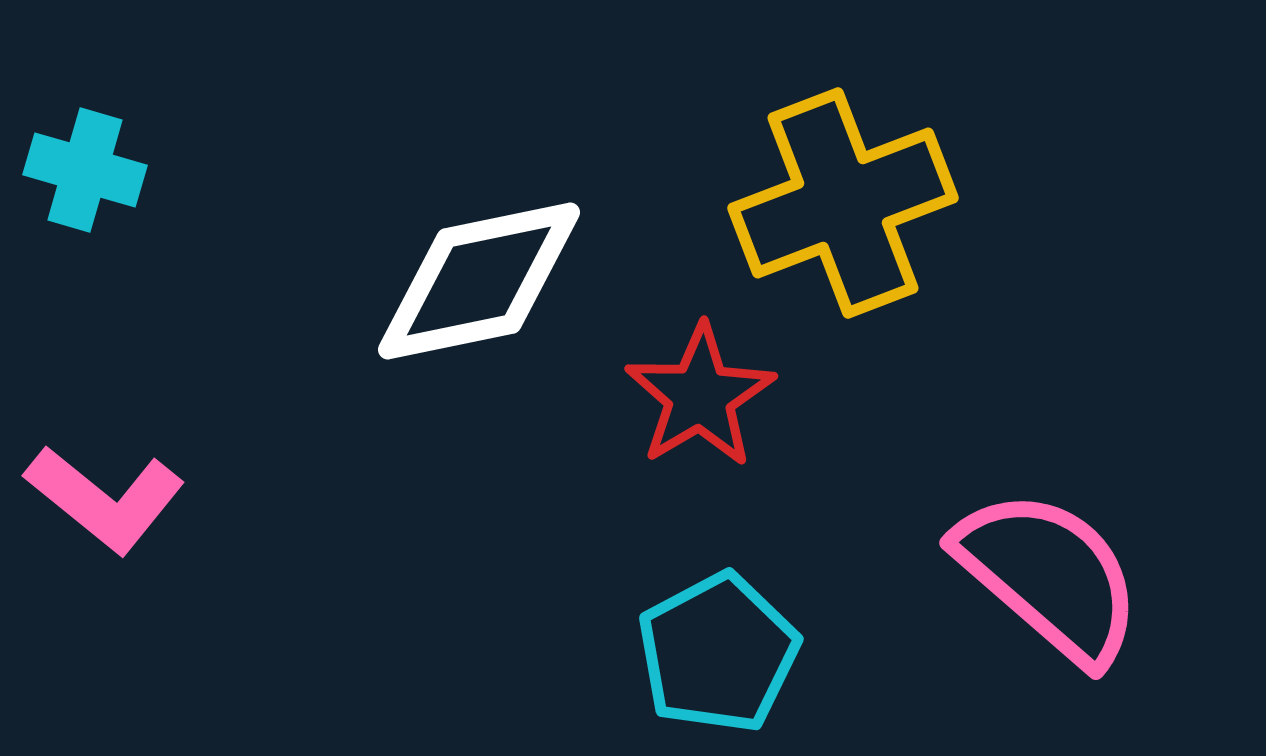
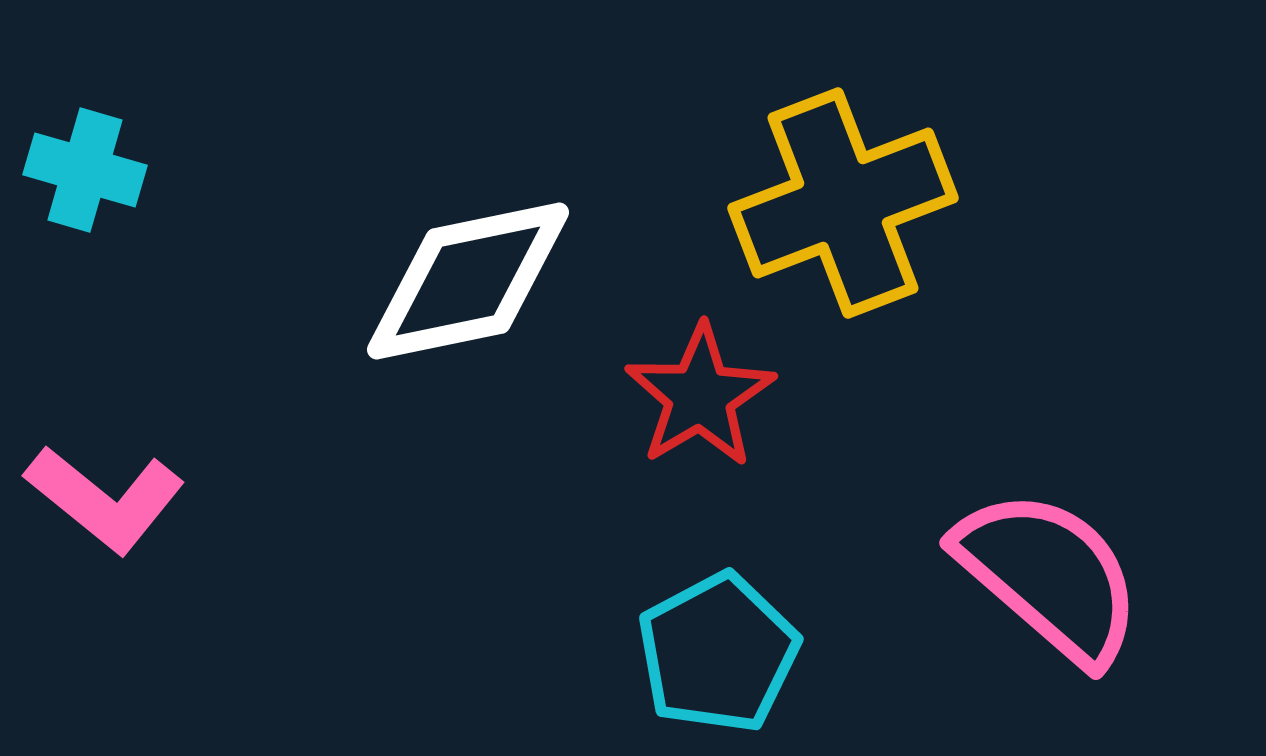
white diamond: moved 11 px left
